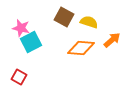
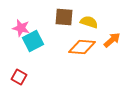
brown square: rotated 24 degrees counterclockwise
cyan square: moved 2 px right, 1 px up
orange diamond: moved 1 px right, 1 px up
